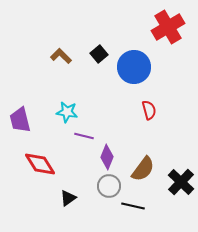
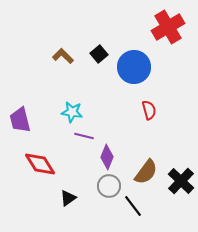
brown L-shape: moved 2 px right
cyan star: moved 5 px right
brown semicircle: moved 3 px right, 3 px down
black cross: moved 1 px up
black line: rotated 40 degrees clockwise
